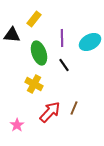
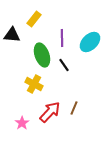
cyan ellipse: rotated 15 degrees counterclockwise
green ellipse: moved 3 px right, 2 px down
pink star: moved 5 px right, 2 px up
